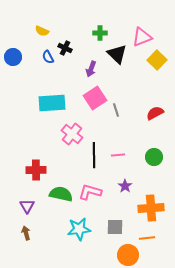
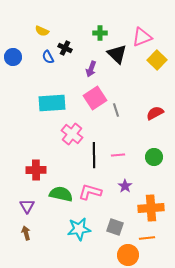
gray square: rotated 18 degrees clockwise
